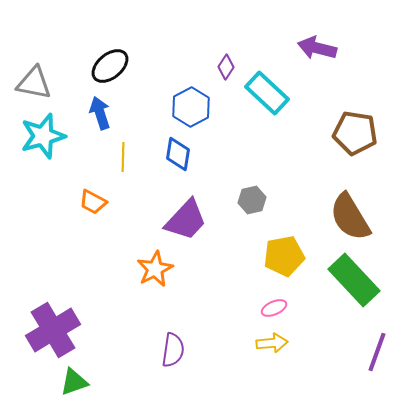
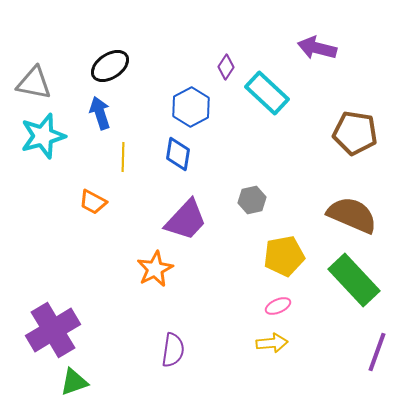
black ellipse: rotated 6 degrees clockwise
brown semicircle: moved 2 px right, 2 px up; rotated 144 degrees clockwise
pink ellipse: moved 4 px right, 2 px up
